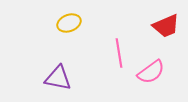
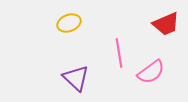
red trapezoid: moved 2 px up
purple triangle: moved 18 px right; rotated 32 degrees clockwise
